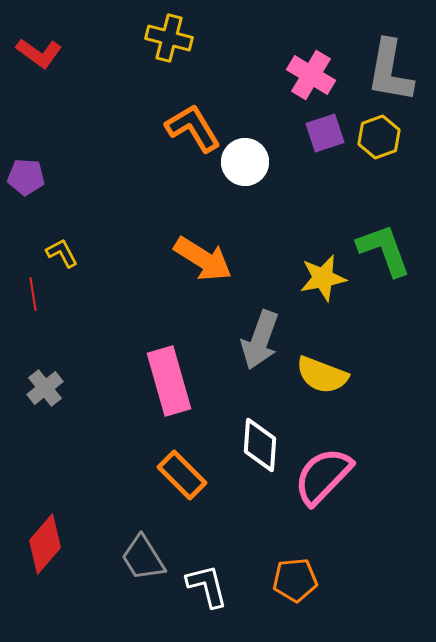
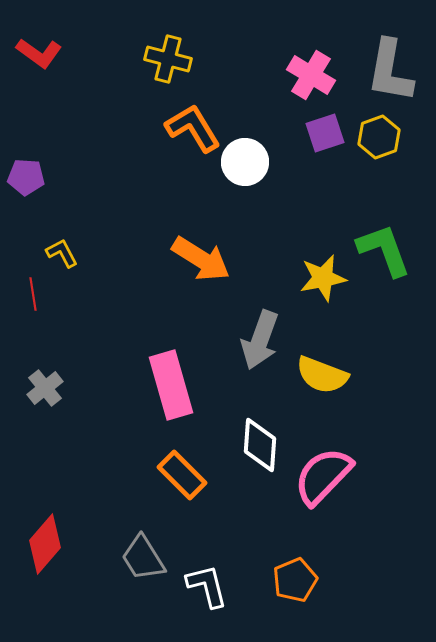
yellow cross: moved 1 px left, 21 px down
orange arrow: moved 2 px left
pink rectangle: moved 2 px right, 4 px down
orange pentagon: rotated 18 degrees counterclockwise
